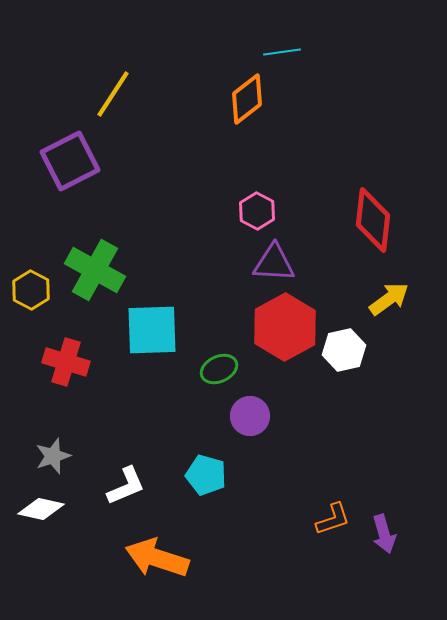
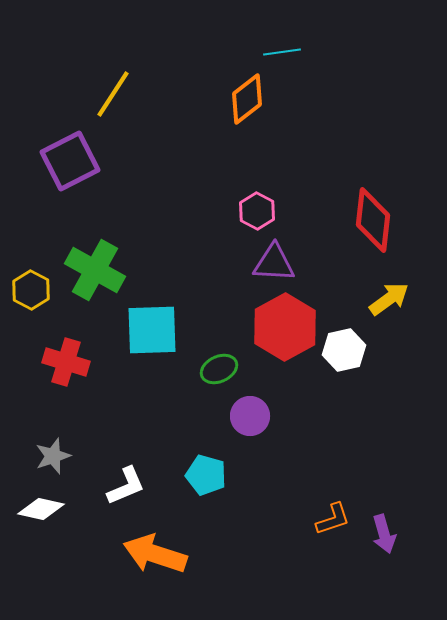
orange arrow: moved 2 px left, 4 px up
